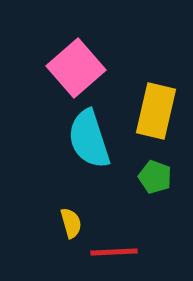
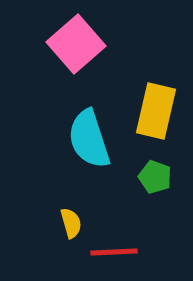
pink square: moved 24 px up
